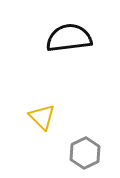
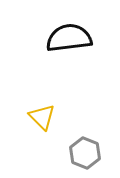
gray hexagon: rotated 12 degrees counterclockwise
